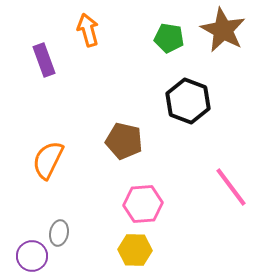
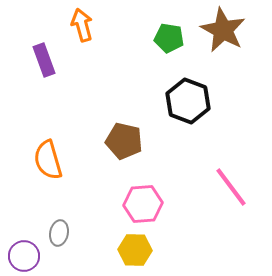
orange arrow: moved 6 px left, 5 px up
orange semicircle: rotated 42 degrees counterclockwise
purple circle: moved 8 px left
